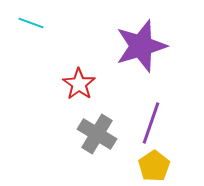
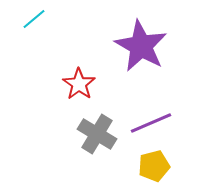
cyan line: moved 3 px right, 4 px up; rotated 60 degrees counterclockwise
purple star: rotated 26 degrees counterclockwise
purple line: rotated 48 degrees clockwise
yellow pentagon: rotated 20 degrees clockwise
